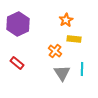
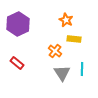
orange star: rotated 16 degrees counterclockwise
